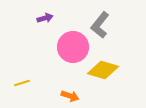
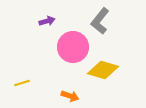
purple arrow: moved 2 px right, 3 px down
gray L-shape: moved 4 px up
